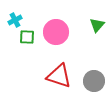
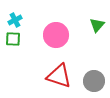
pink circle: moved 3 px down
green square: moved 14 px left, 2 px down
